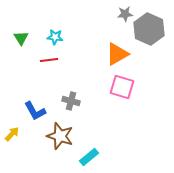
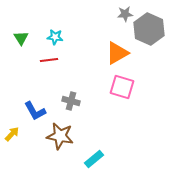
orange triangle: moved 1 px up
brown star: rotated 8 degrees counterclockwise
cyan rectangle: moved 5 px right, 2 px down
